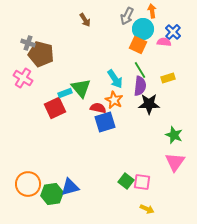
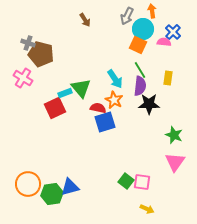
yellow rectangle: rotated 64 degrees counterclockwise
